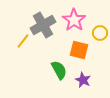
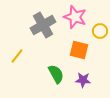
pink star: moved 1 px right, 3 px up; rotated 15 degrees counterclockwise
yellow circle: moved 2 px up
yellow line: moved 6 px left, 15 px down
green semicircle: moved 3 px left, 4 px down
purple star: rotated 21 degrees counterclockwise
